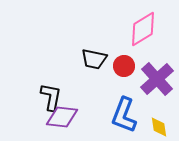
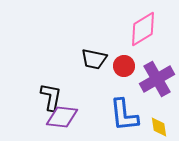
purple cross: rotated 12 degrees clockwise
blue L-shape: rotated 27 degrees counterclockwise
